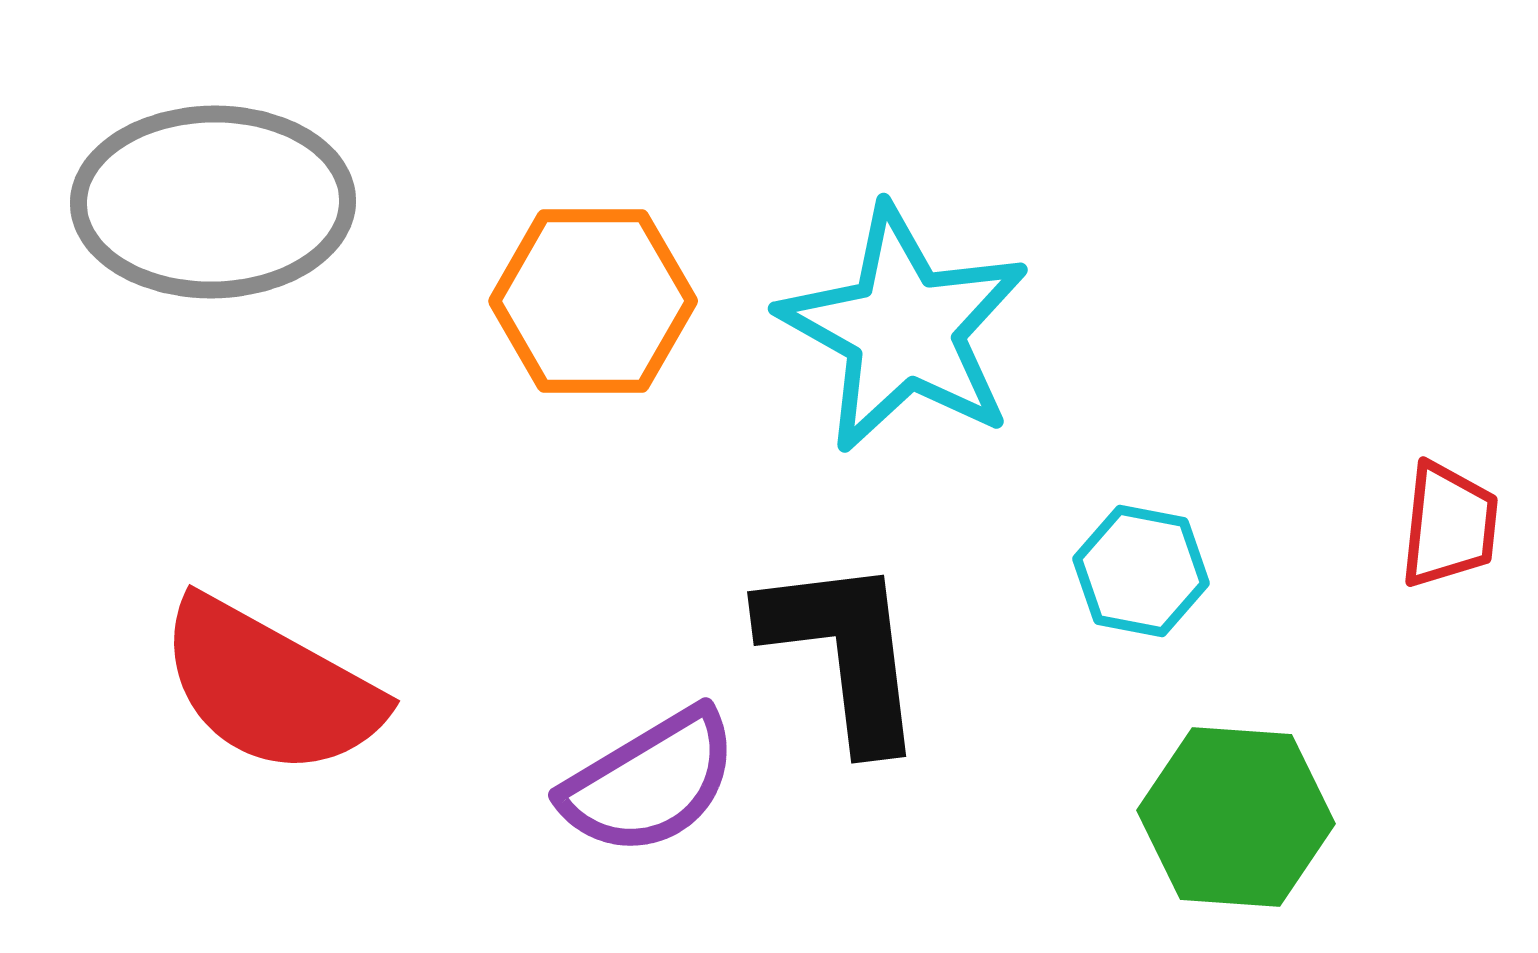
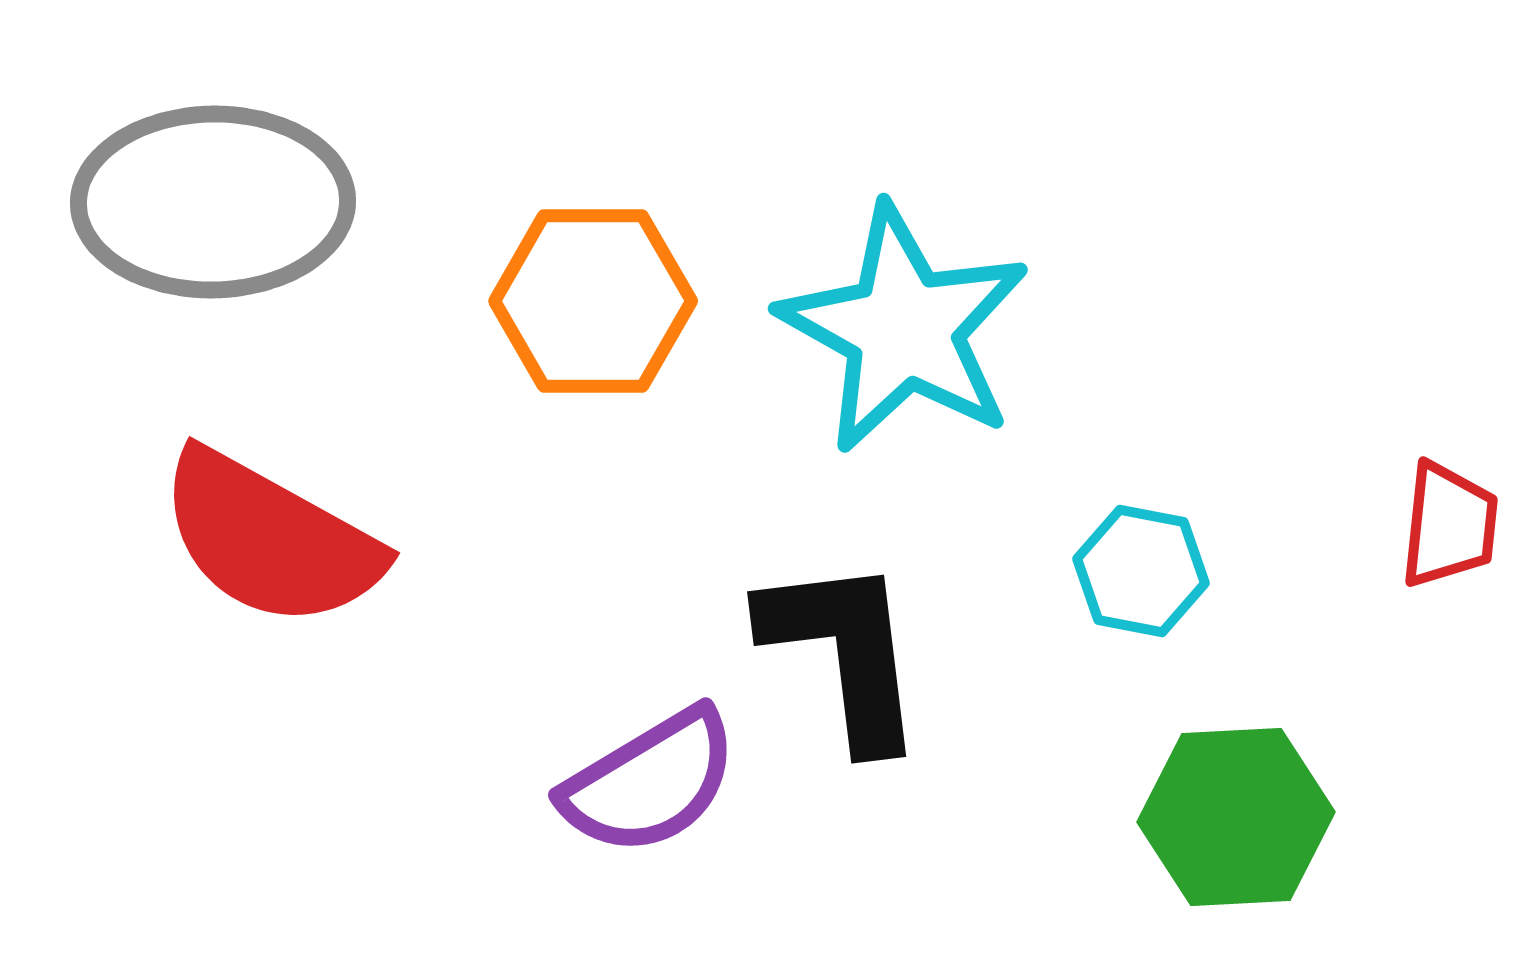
red semicircle: moved 148 px up
green hexagon: rotated 7 degrees counterclockwise
